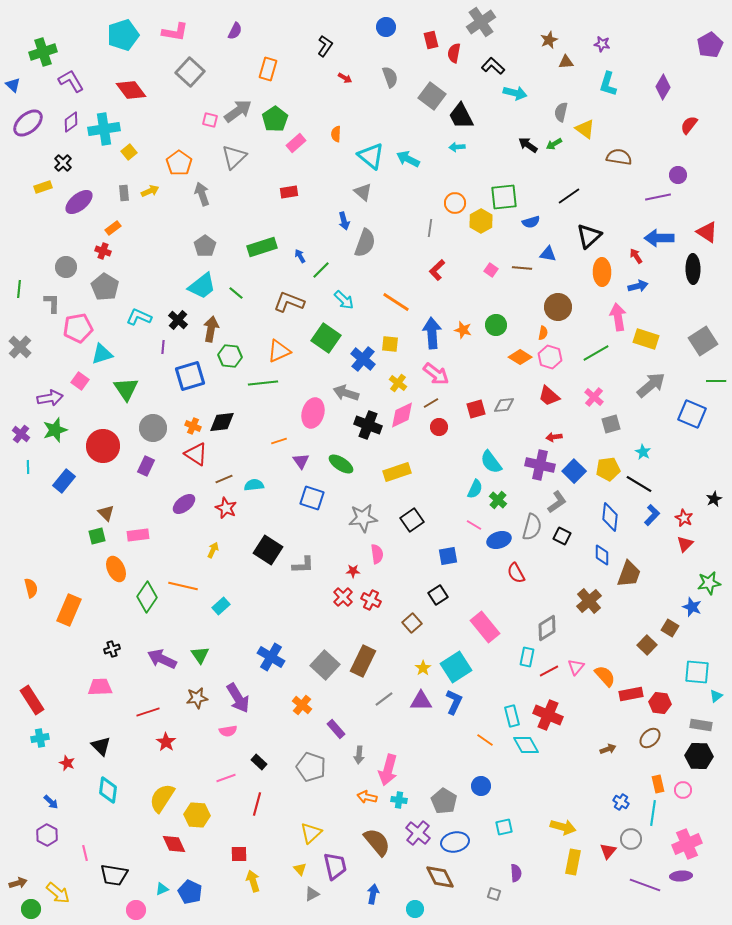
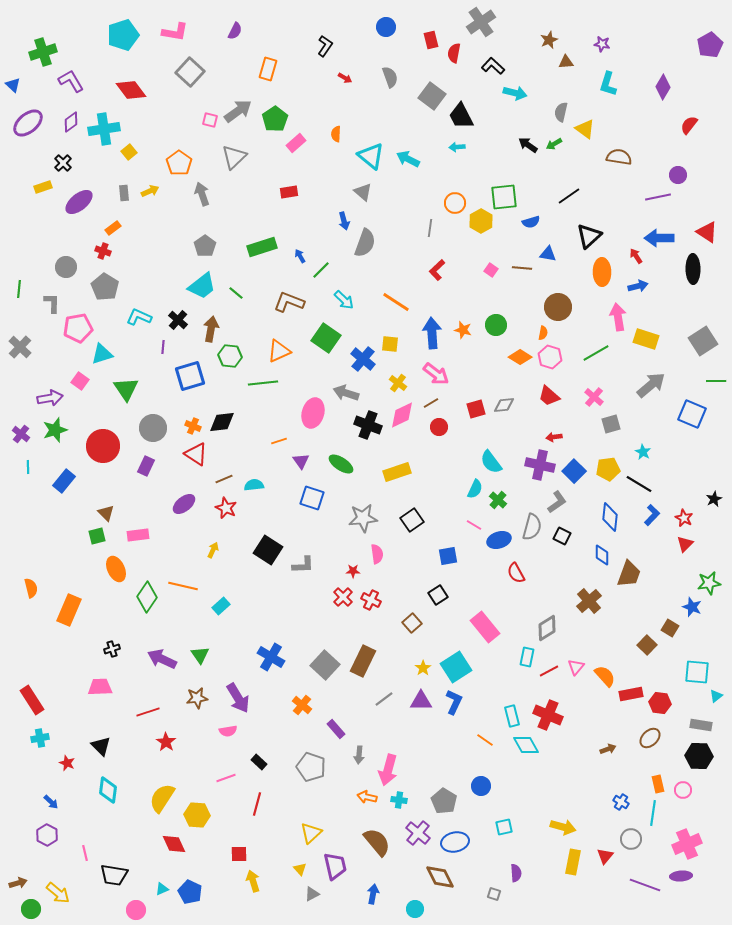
red triangle at (608, 851): moved 3 px left, 5 px down
